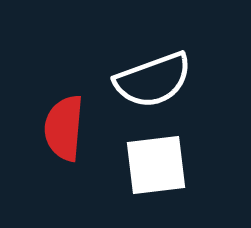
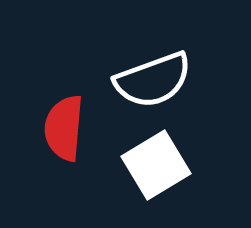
white square: rotated 24 degrees counterclockwise
